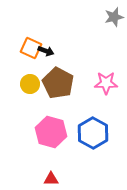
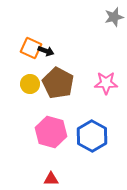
blue hexagon: moved 1 px left, 3 px down
